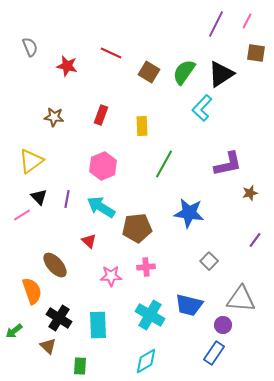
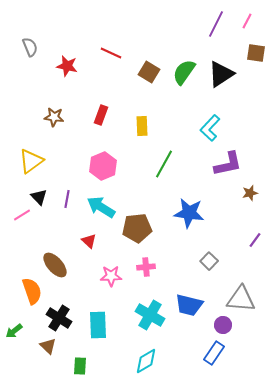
cyan L-shape at (202, 108): moved 8 px right, 20 px down
